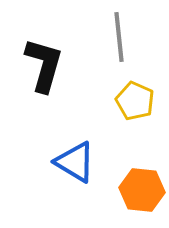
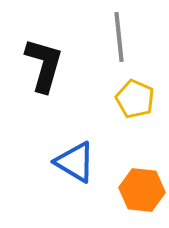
yellow pentagon: moved 2 px up
